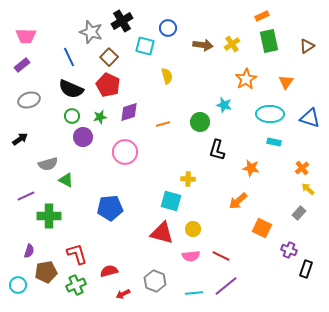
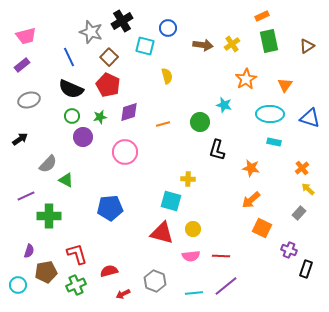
pink trapezoid at (26, 36): rotated 15 degrees counterclockwise
orange triangle at (286, 82): moved 1 px left, 3 px down
gray semicircle at (48, 164): rotated 30 degrees counterclockwise
orange arrow at (238, 201): moved 13 px right, 1 px up
red line at (221, 256): rotated 24 degrees counterclockwise
